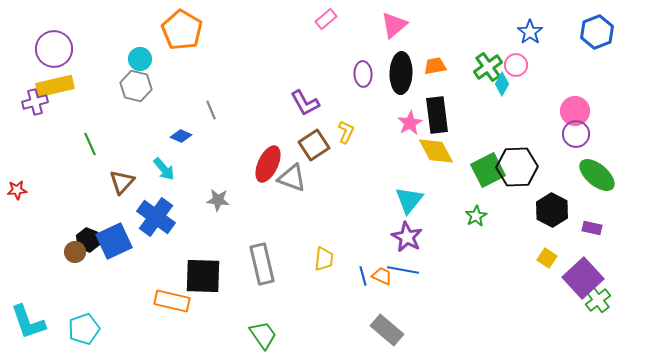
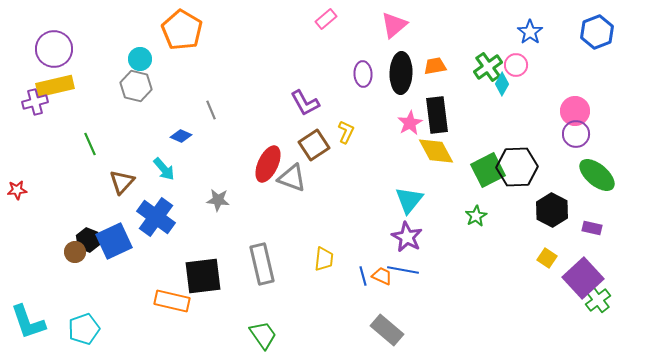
black square at (203, 276): rotated 9 degrees counterclockwise
